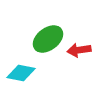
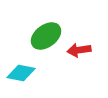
green ellipse: moved 2 px left, 3 px up
